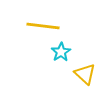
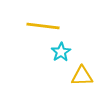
yellow triangle: moved 3 px left, 2 px down; rotated 45 degrees counterclockwise
